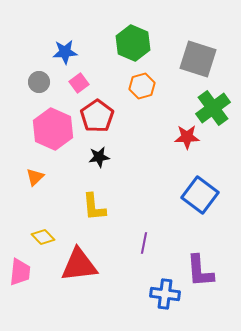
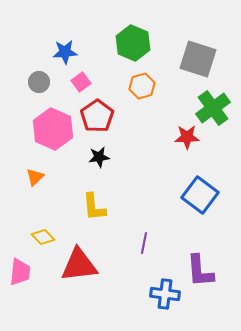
pink square: moved 2 px right, 1 px up
